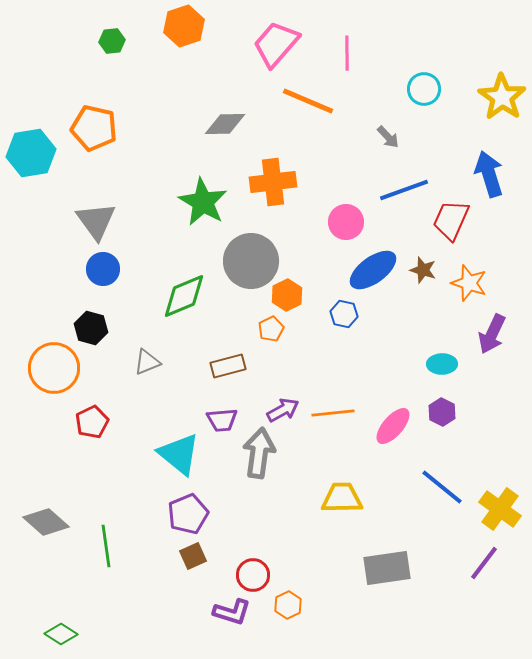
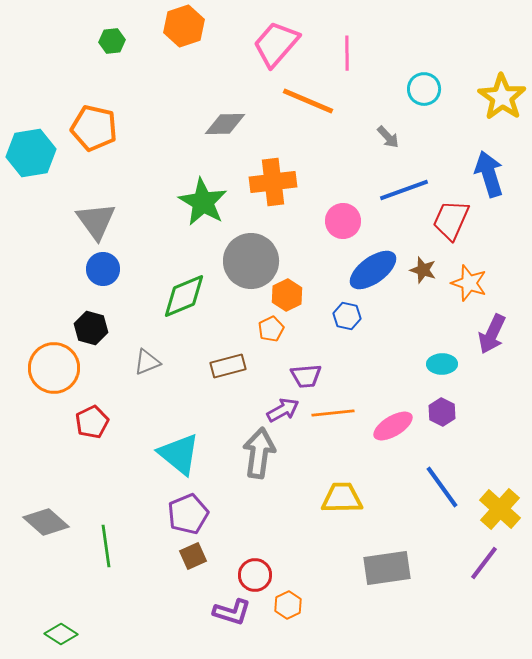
pink circle at (346, 222): moved 3 px left, 1 px up
blue hexagon at (344, 314): moved 3 px right, 2 px down
purple trapezoid at (222, 420): moved 84 px right, 44 px up
pink ellipse at (393, 426): rotated 18 degrees clockwise
blue line at (442, 487): rotated 15 degrees clockwise
yellow cross at (500, 509): rotated 6 degrees clockwise
red circle at (253, 575): moved 2 px right
